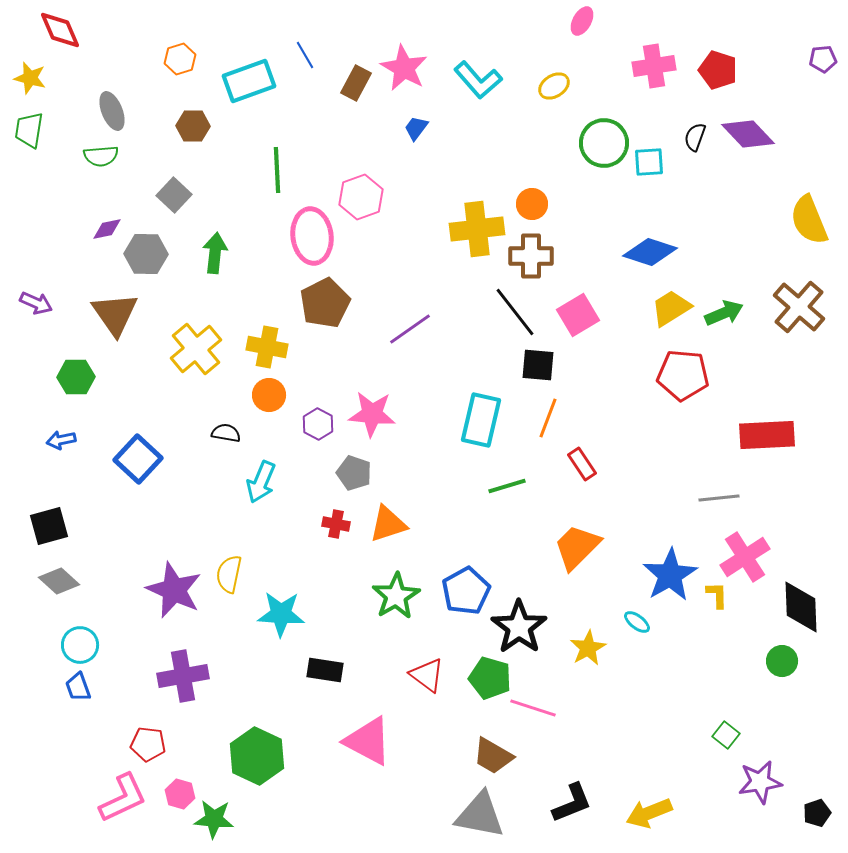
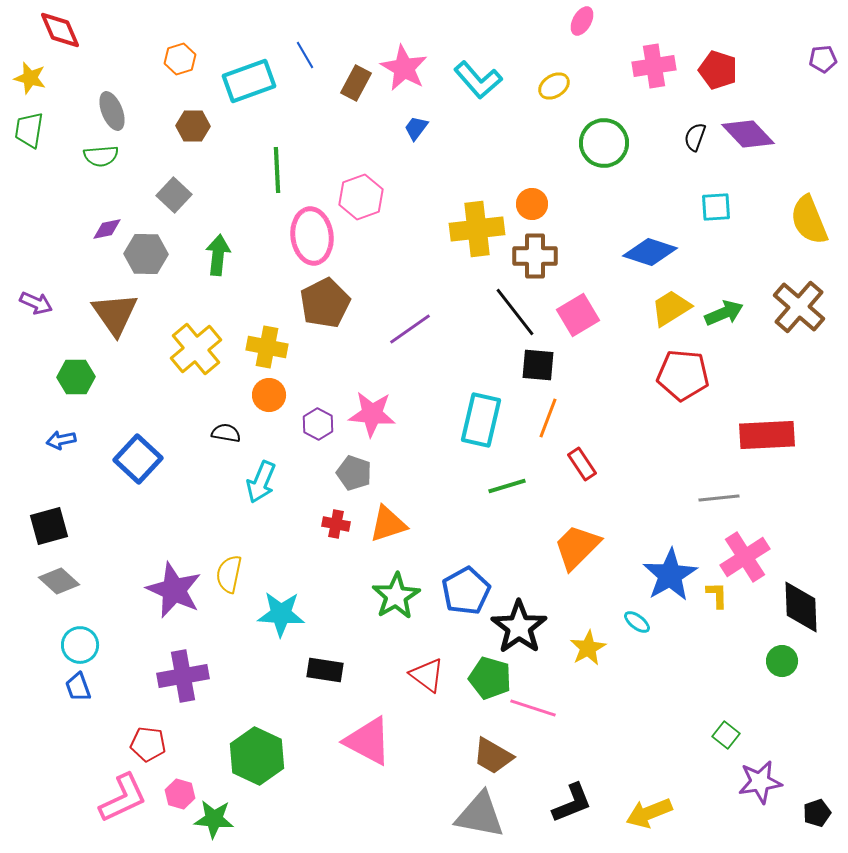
cyan square at (649, 162): moved 67 px right, 45 px down
green arrow at (215, 253): moved 3 px right, 2 px down
brown cross at (531, 256): moved 4 px right
